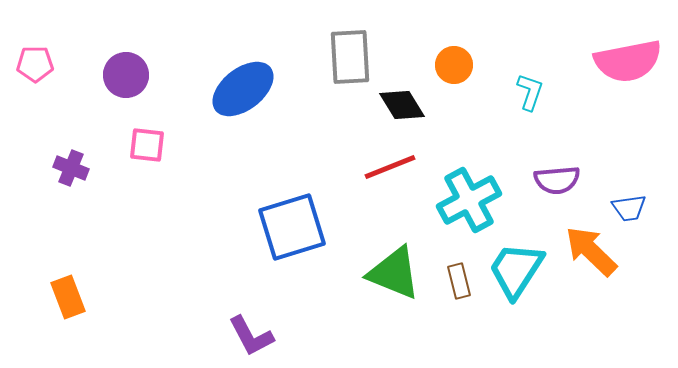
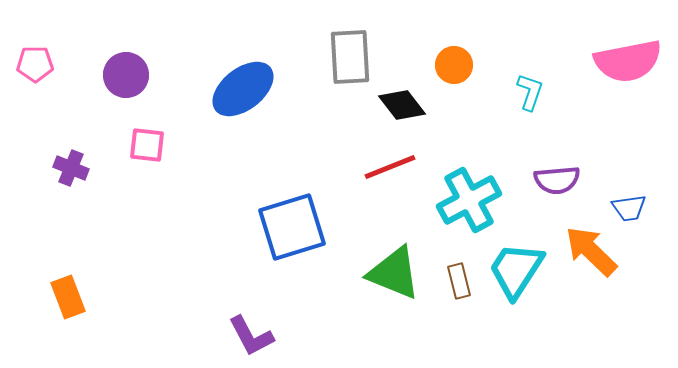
black diamond: rotated 6 degrees counterclockwise
